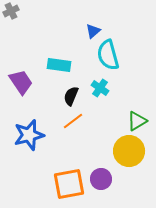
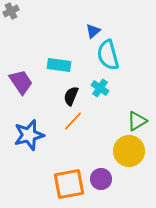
orange line: rotated 10 degrees counterclockwise
